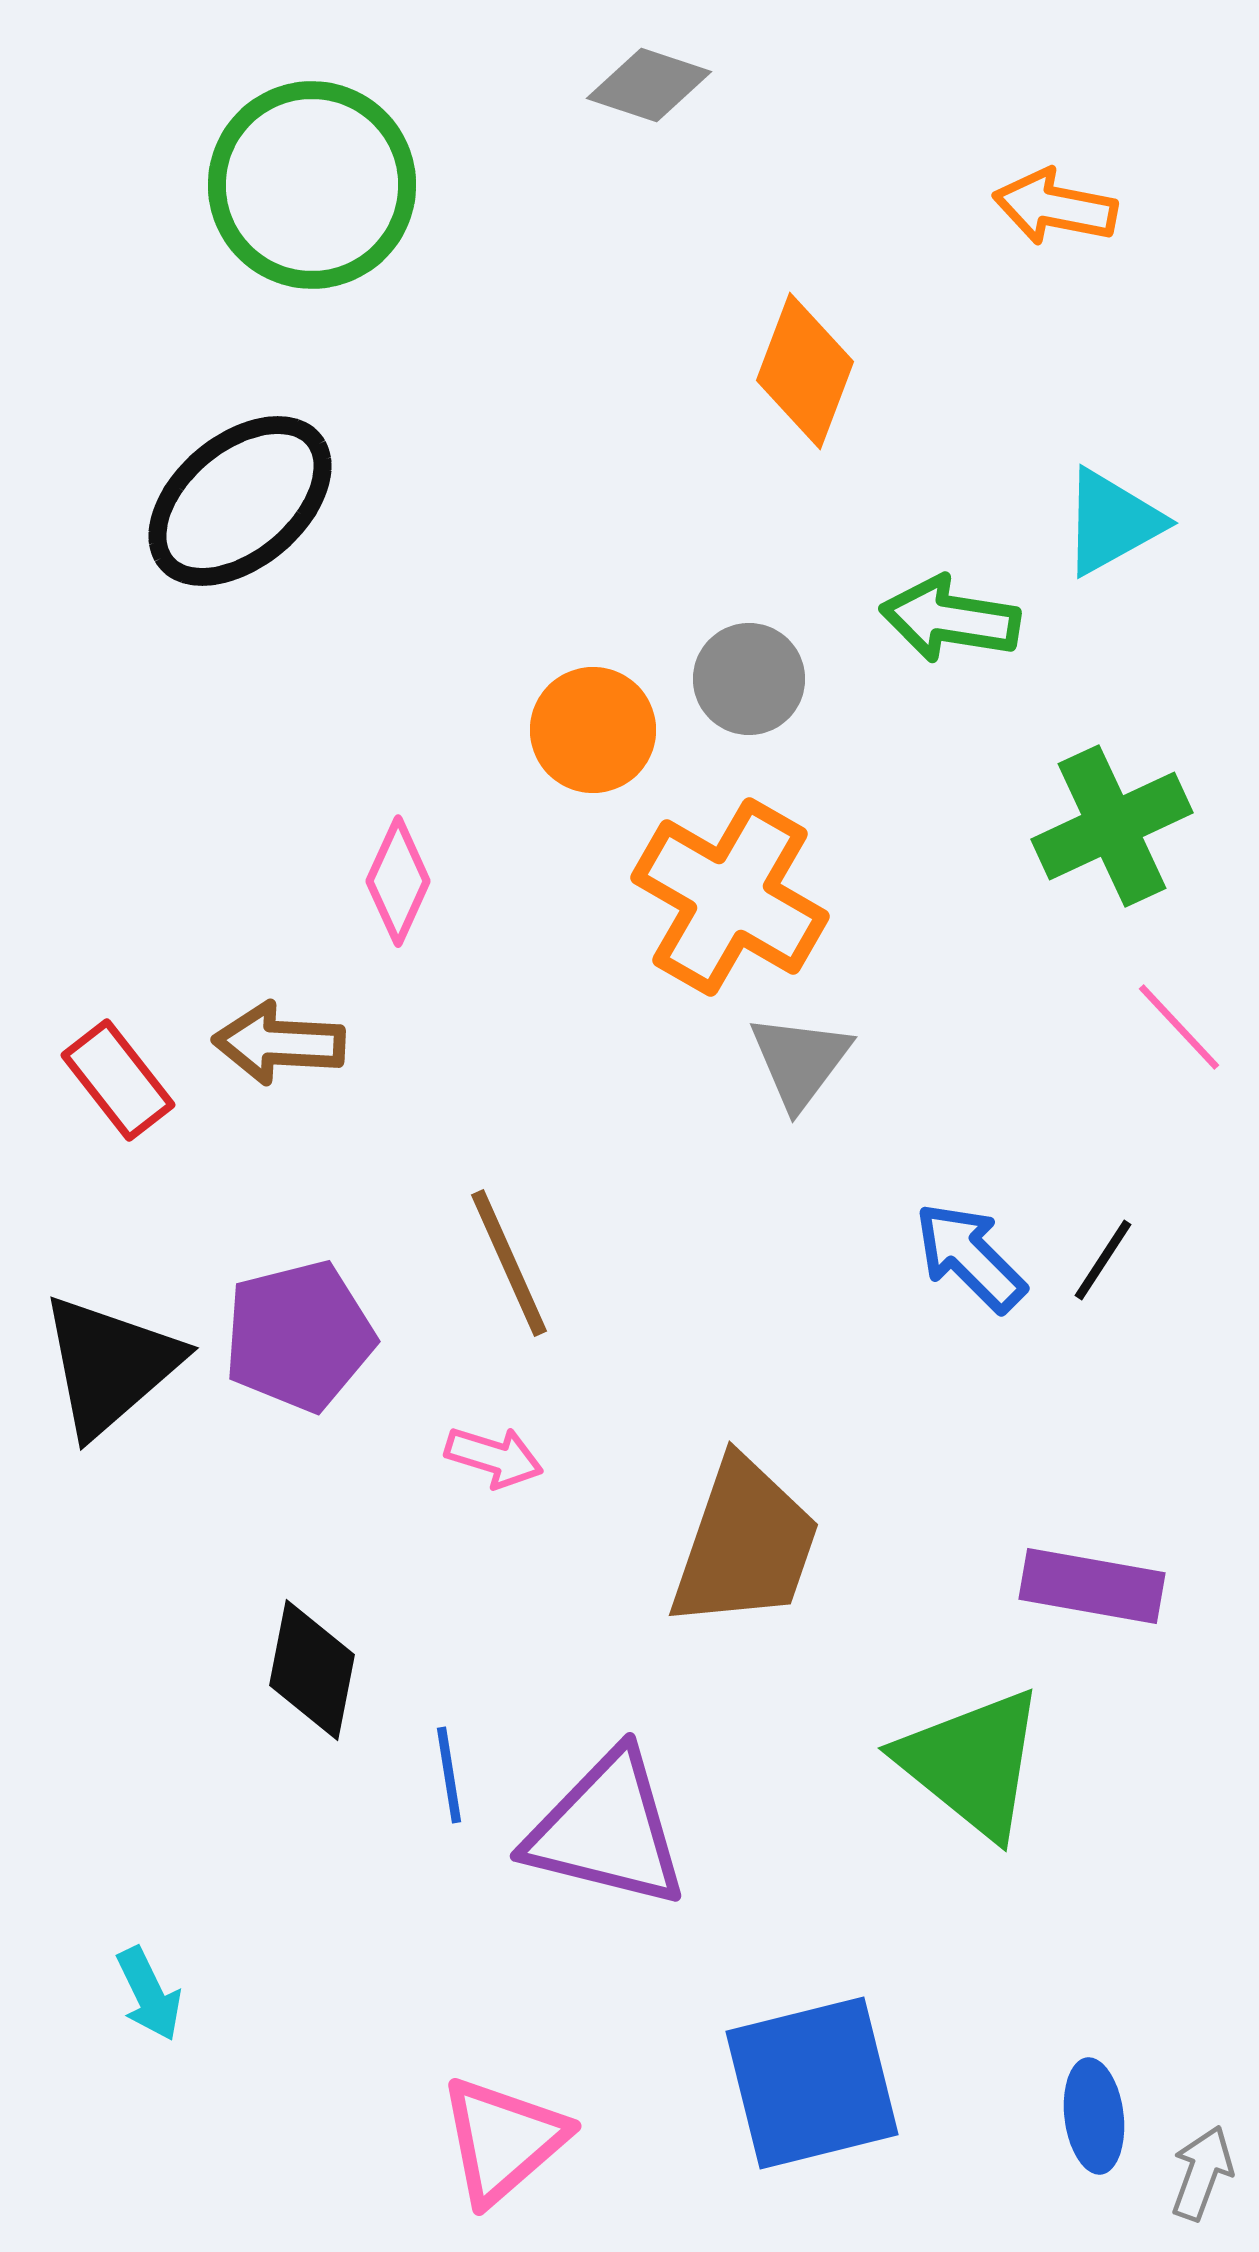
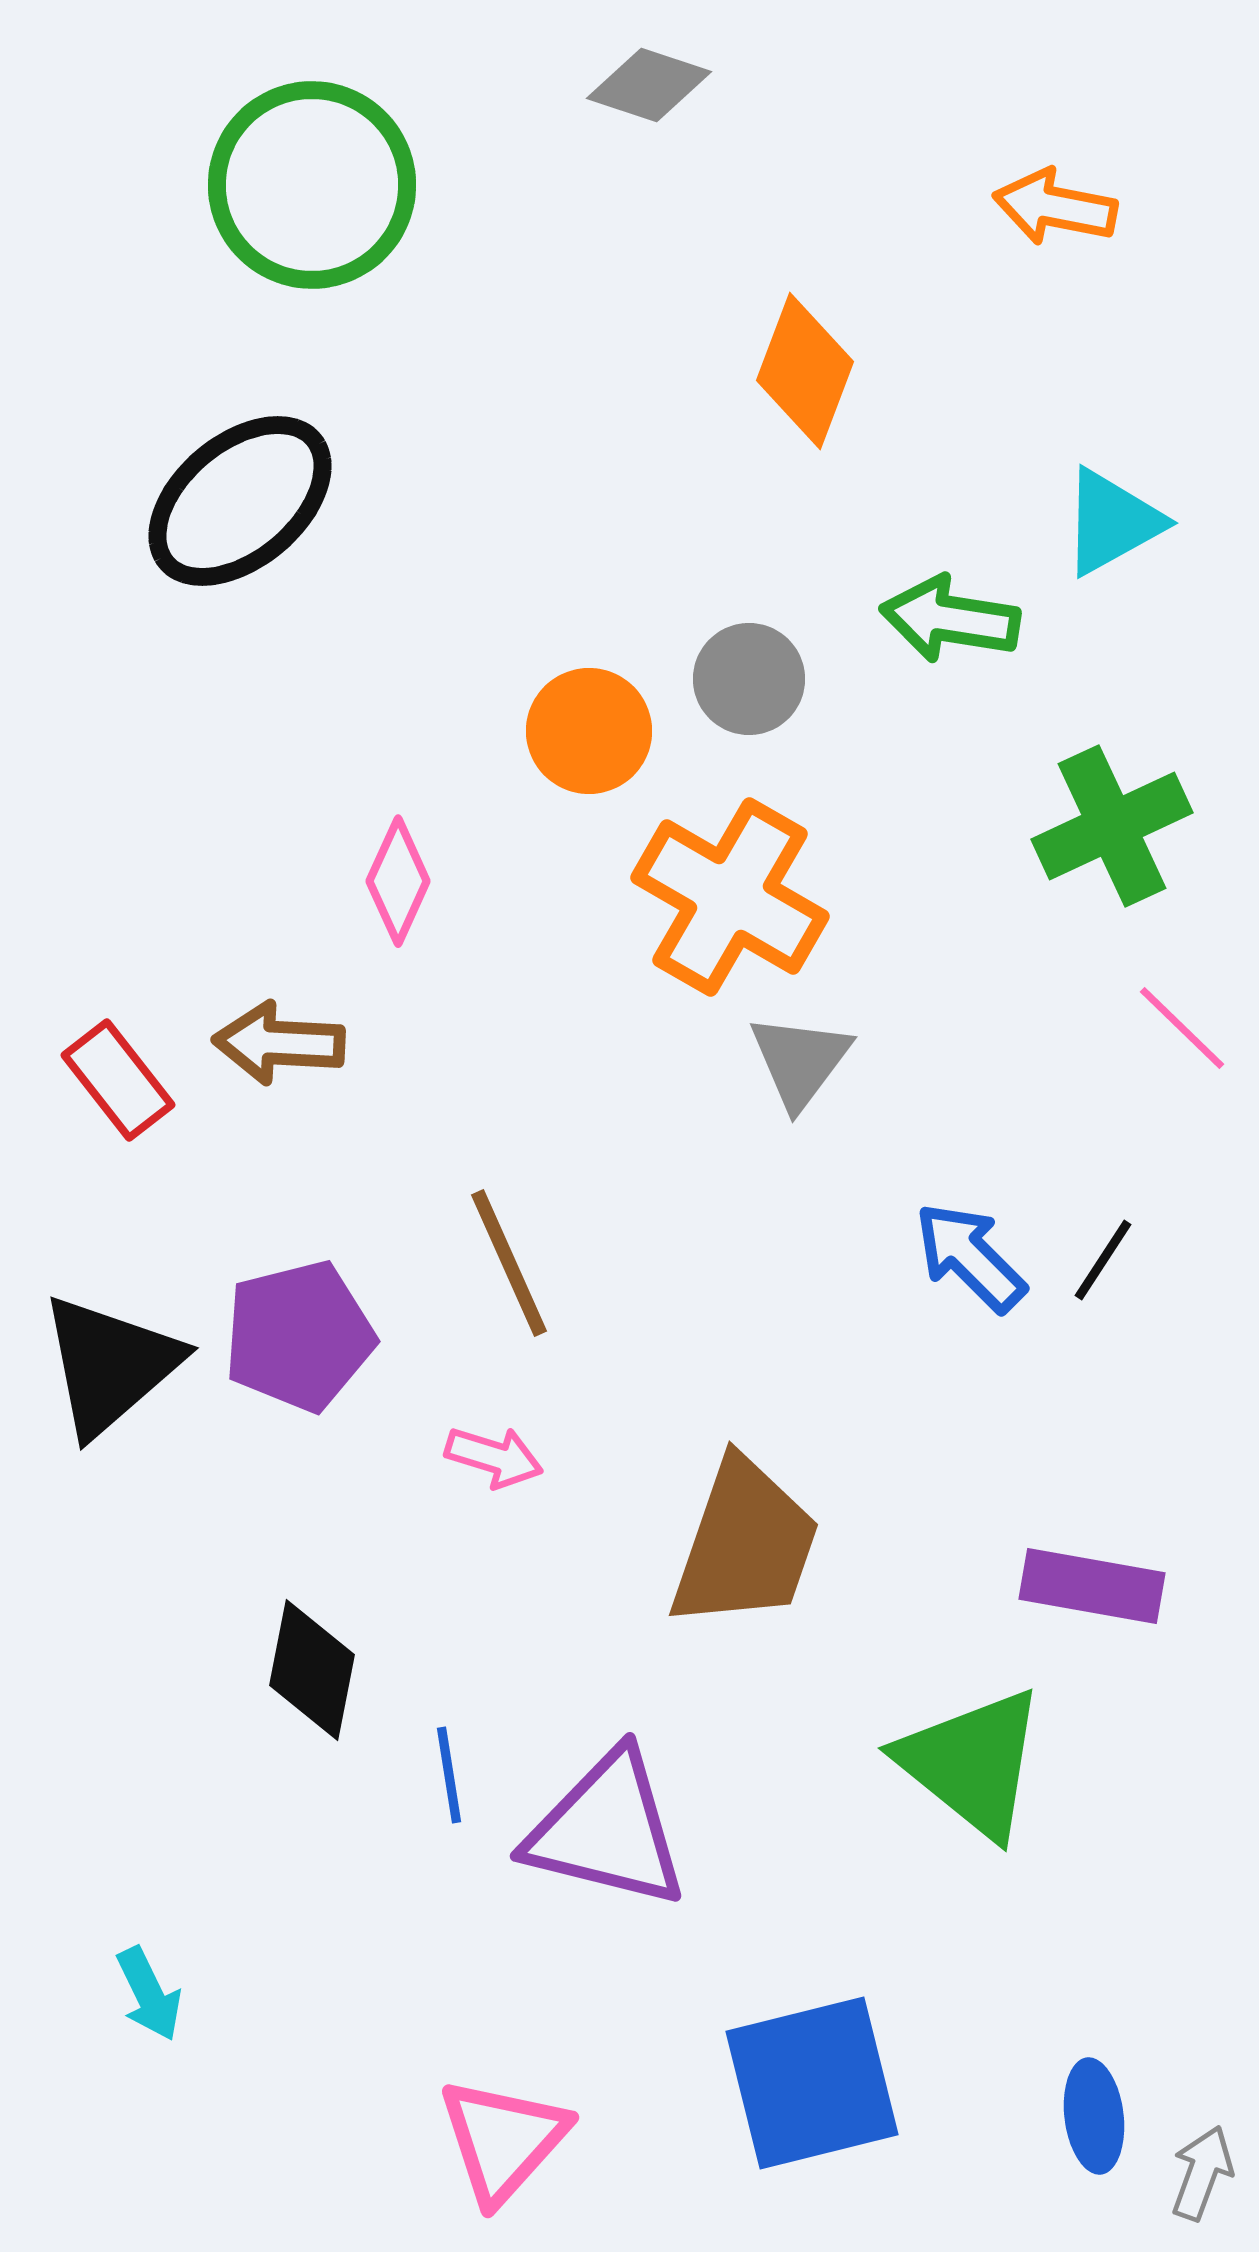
orange circle: moved 4 px left, 1 px down
pink line: moved 3 px right, 1 px down; rotated 3 degrees counterclockwise
pink triangle: rotated 7 degrees counterclockwise
